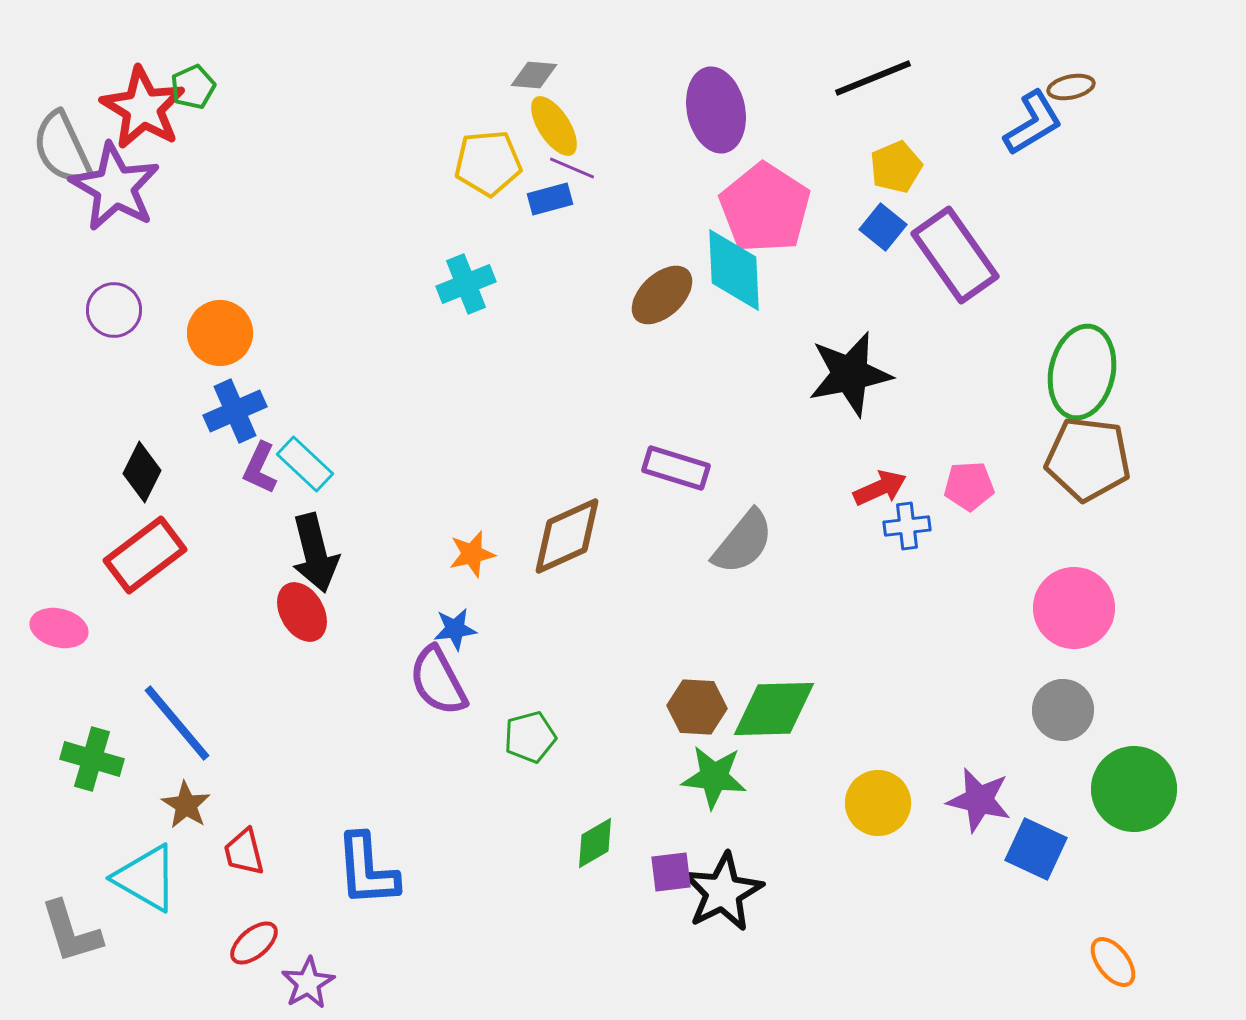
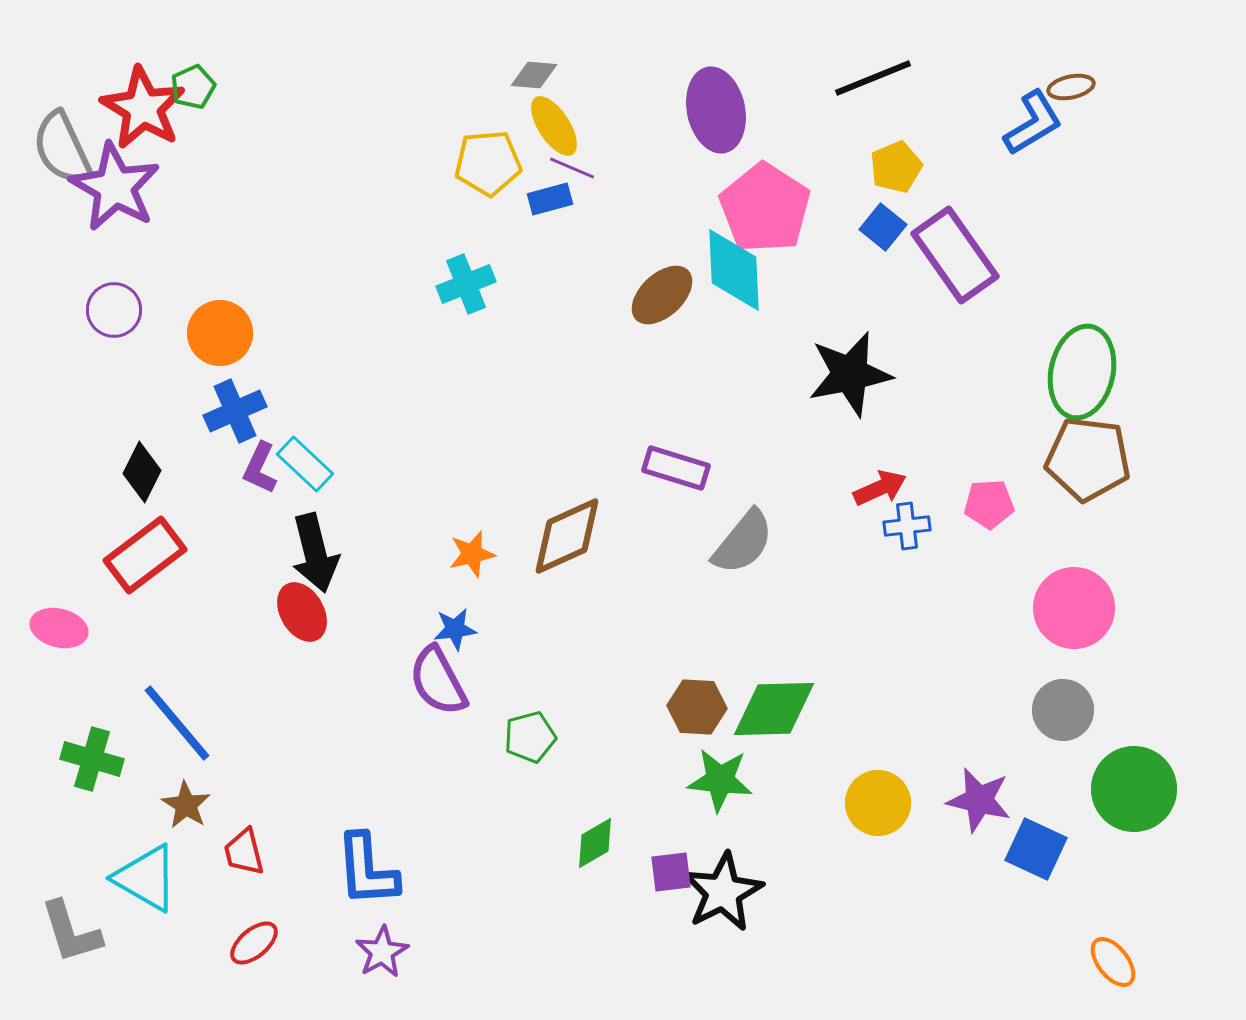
pink pentagon at (969, 486): moved 20 px right, 18 px down
green star at (714, 777): moved 6 px right, 3 px down
purple star at (308, 983): moved 74 px right, 31 px up
